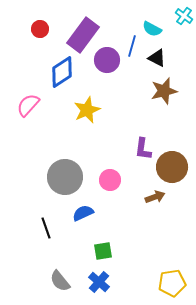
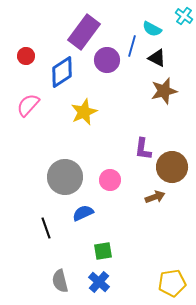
red circle: moved 14 px left, 27 px down
purple rectangle: moved 1 px right, 3 px up
yellow star: moved 3 px left, 2 px down
gray semicircle: rotated 25 degrees clockwise
